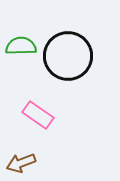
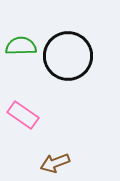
pink rectangle: moved 15 px left
brown arrow: moved 34 px right
